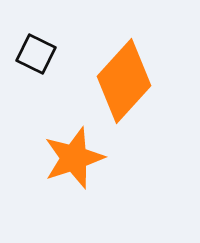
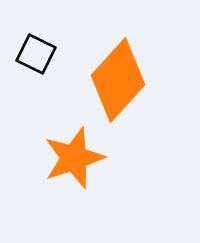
orange diamond: moved 6 px left, 1 px up
